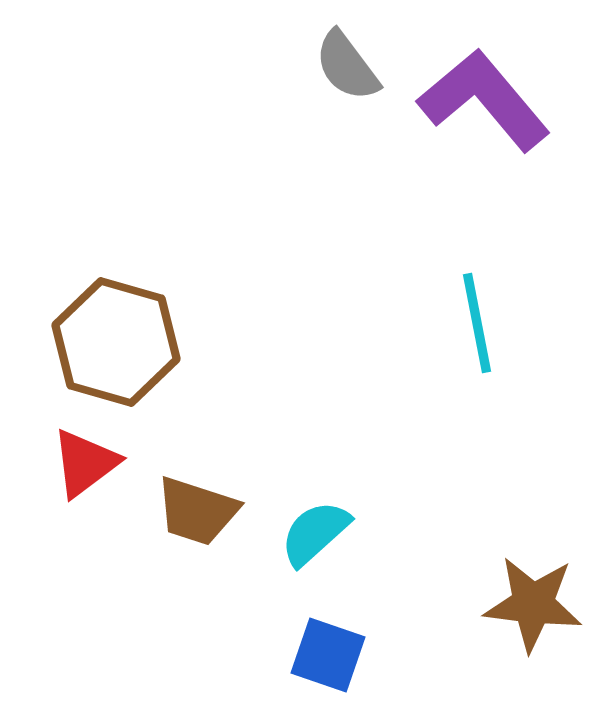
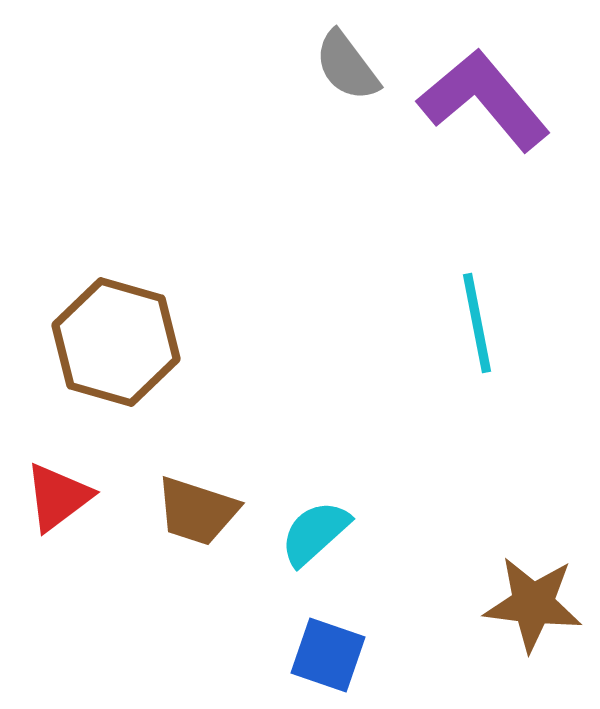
red triangle: moved 27 px left, 34 px down
